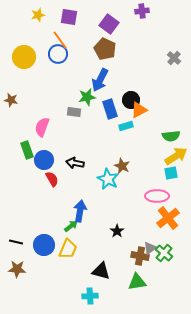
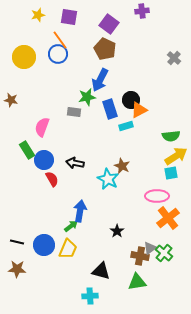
green rectangle at (27, 150): rotated 12 degrees counterclockwise
black line at (16, 242): moved 1 px right
